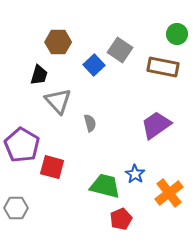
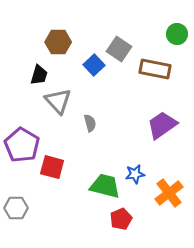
gray square: moved 1 px left, 1 px up
brown rectangle: moved 8 px left, 2 px down
purple trapezoid: moved 6 px right
blue star: rotated 30 degrees clockwise
